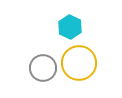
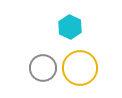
yellow circle: moved 1 px right, 5 px down
